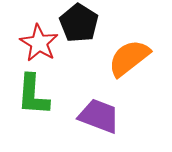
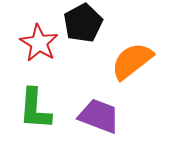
black pentagon: moved 4 px right; rotated 12 degrees clockwise
orange semicircle: moved 3 px right, 3 px down
green L-shape: moved 2 px right, 14 px down
